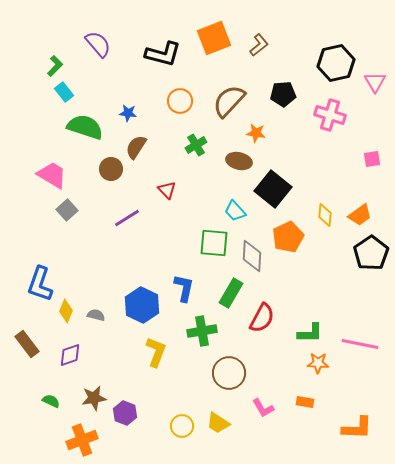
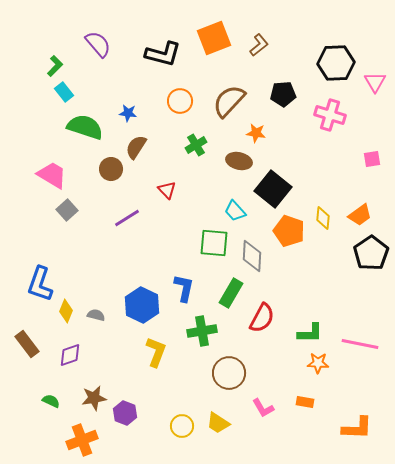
black hexagon at (336, 63): rotated 9 degrees clockwise
yellow diamond at (325, 215): moved 2 px left, 3 px down
orange pentagon at (288, 237): moved 1 px right, 6 px up; rotated 28 degrees counterclockwise
